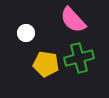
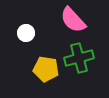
yellow pentagon: moved 5 px down
